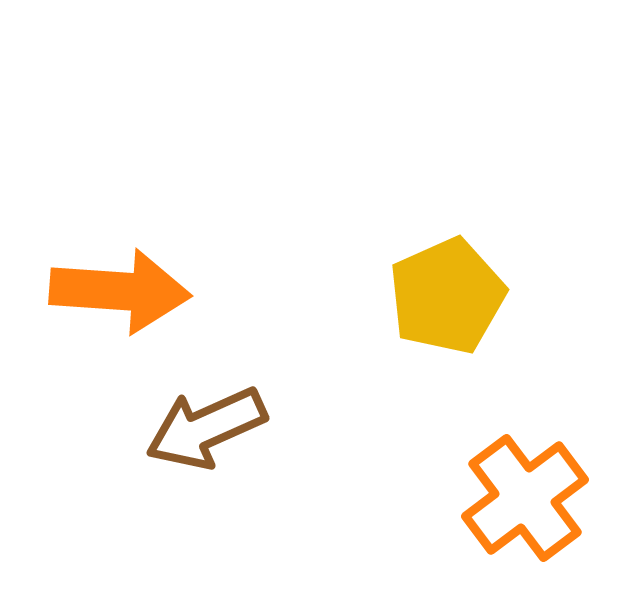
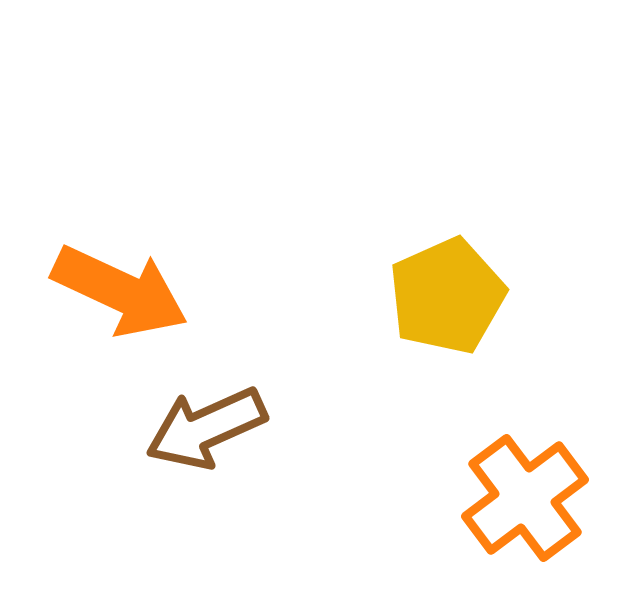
orange arrow: rotated 21 degrees clockwise
